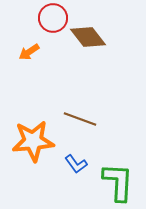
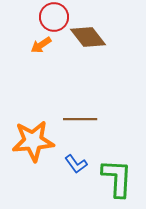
red circle: moved 1 px right, 1 px up
orange arrow: moved 12 px right, 7 px up
brown line: rotated 20 degrees counterclockwise
green L-shape: moved 1 px left, 4 px up
